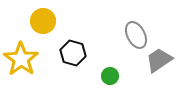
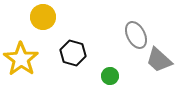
yellow circle: moved 4 px up
gray trapezoid: rotated 104 degrees counterclockwise
